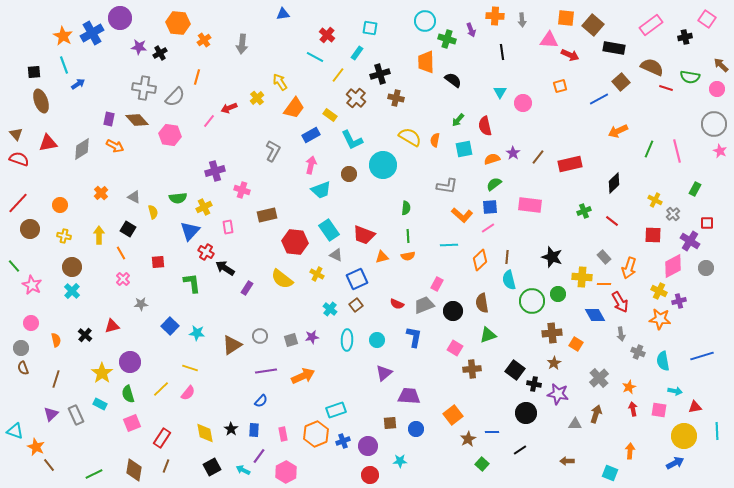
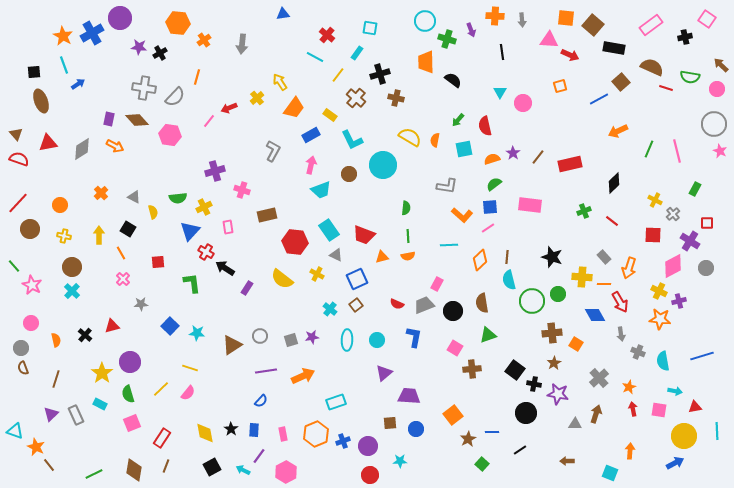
cyan rectangle at (336, 410): moved 8 px up
